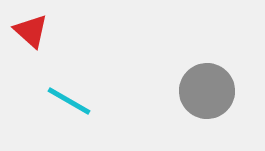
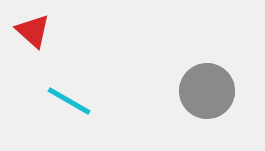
red triangle: moved 2 px right
